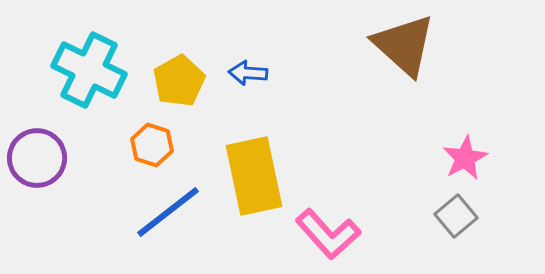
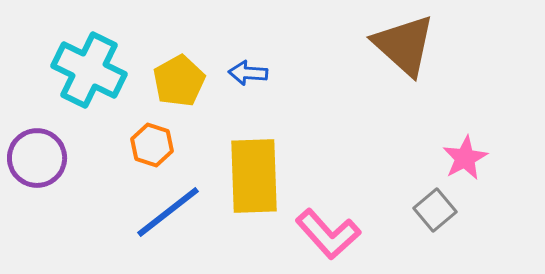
yellow rectangle: rotated 10 degrees clockwise
gray square: moved 21 px left, 6 px up
